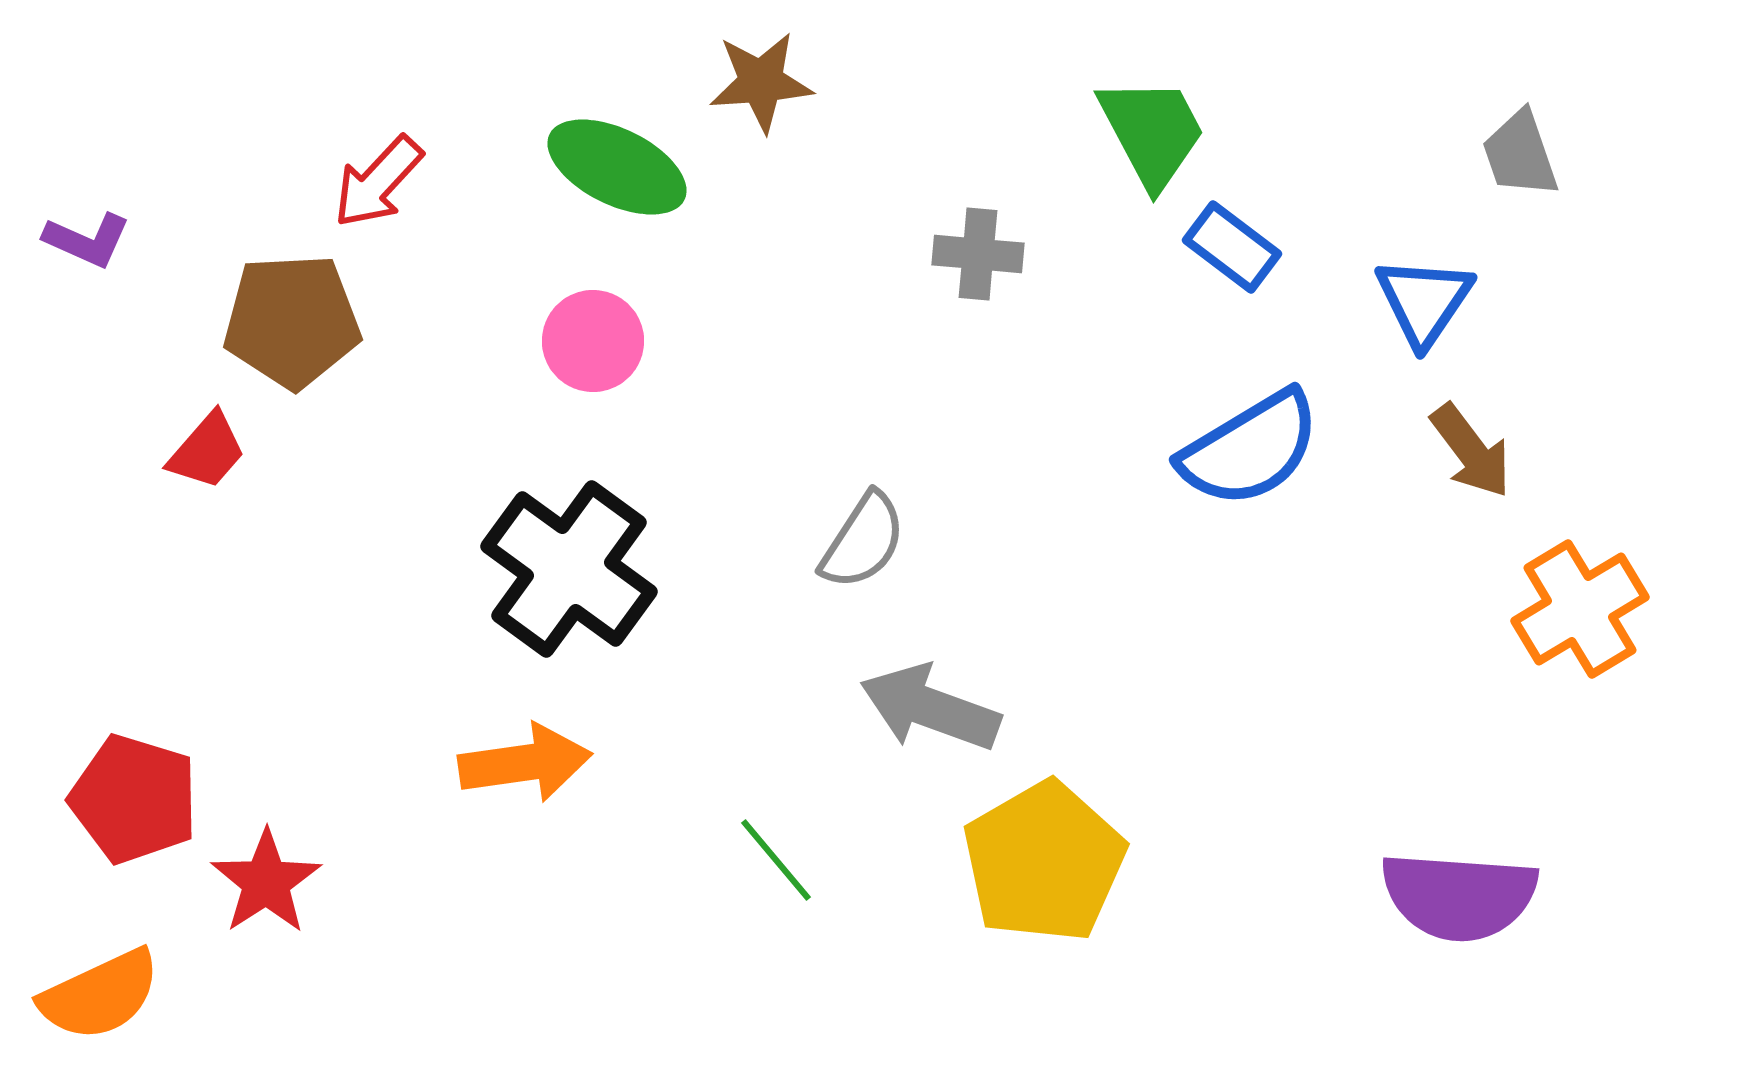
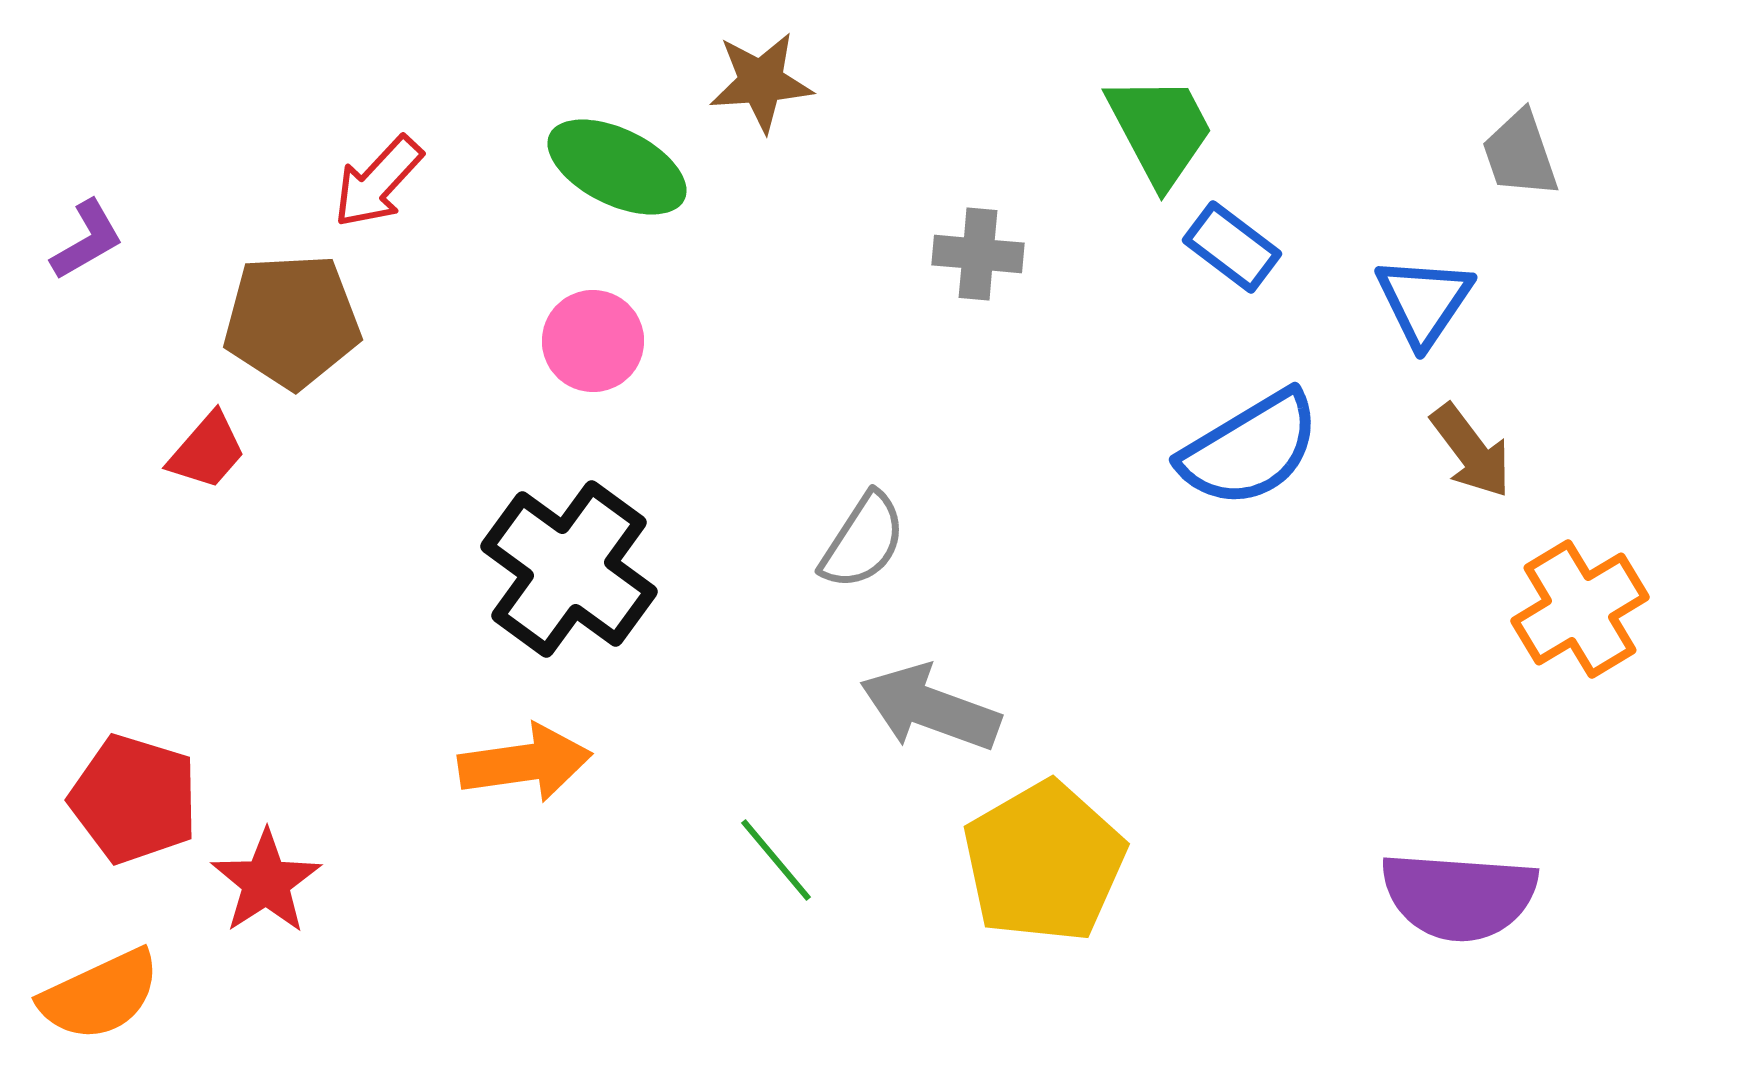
green trapezoid: moved 8 px right, 2 px up
purple L-shape: rotated 54 degrees counterclockwise
